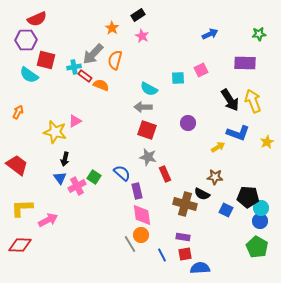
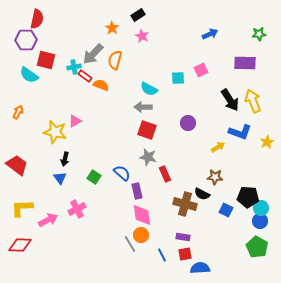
red semicircle at (37, 19): rotated 54 degrees counterclockwise
blue L-shape at (238, 133): moved 2 px right, 1 px up
pink cross at (77, 186): moved 23 px down
